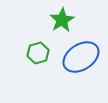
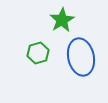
blue ellipse: rotated 69 degrees counterclockwise
